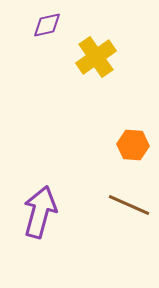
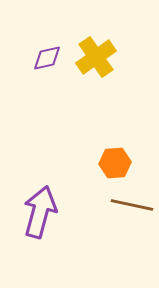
purple diamond: moved 33 px down
orange hexagon: moved 18 px left, 18 px down; rotated 8 degrees counterclockwise
brown line: moved 3 px right; rotated 12 degrees counterclockwise
